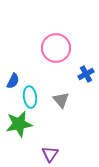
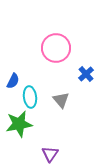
blue cross: rotated 14 degrees counterclockwise
